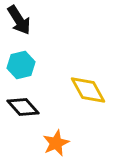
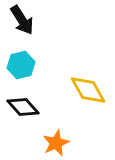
black arrow: moved 3 px right
